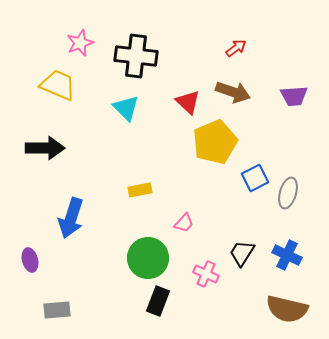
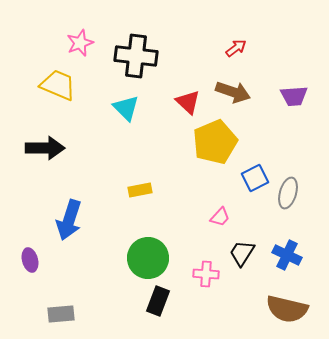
blue arrow: moved 2 px left, 2 px down
pink trapezoid: moved 36 px right, 6 px up
pink cross: rotated 20 degrees counterclockwise
gray rectangle: moved 4 px right, 4 px down
